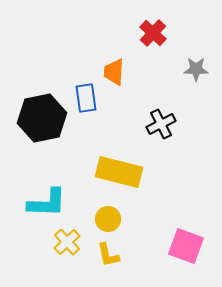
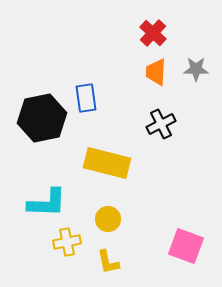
orange trapezoid: moved 42 px right
yellow rectangle: moved 12 px left, 9 px up
yellow cross: rotated 32 degrees clockwise
yellow L-shape: moved 7 px down
